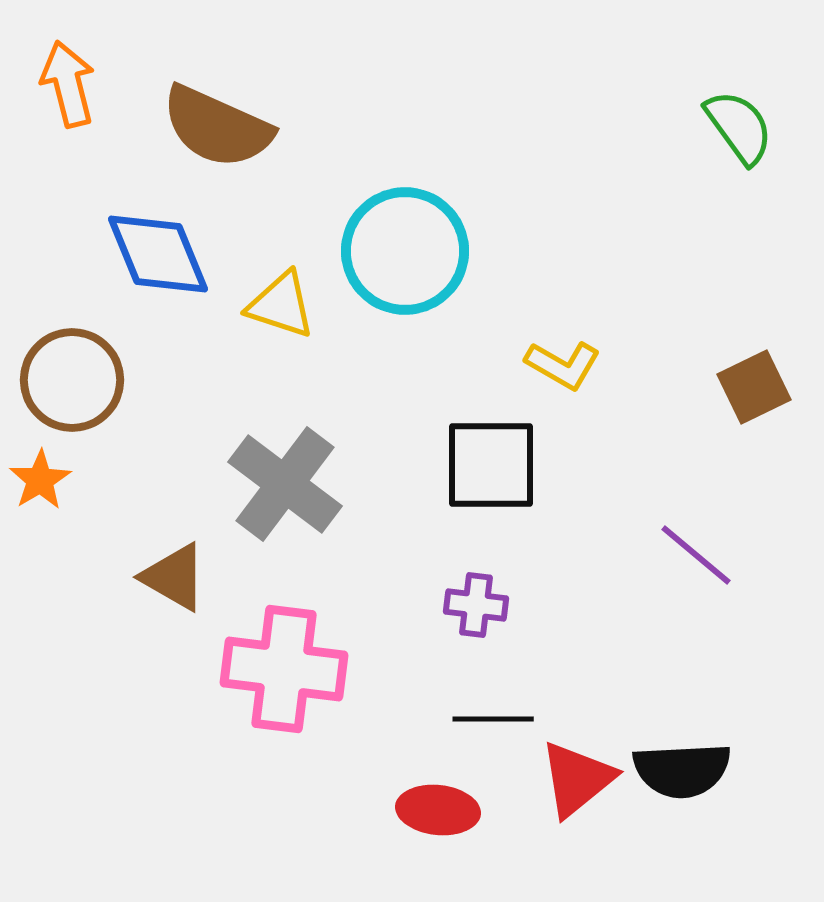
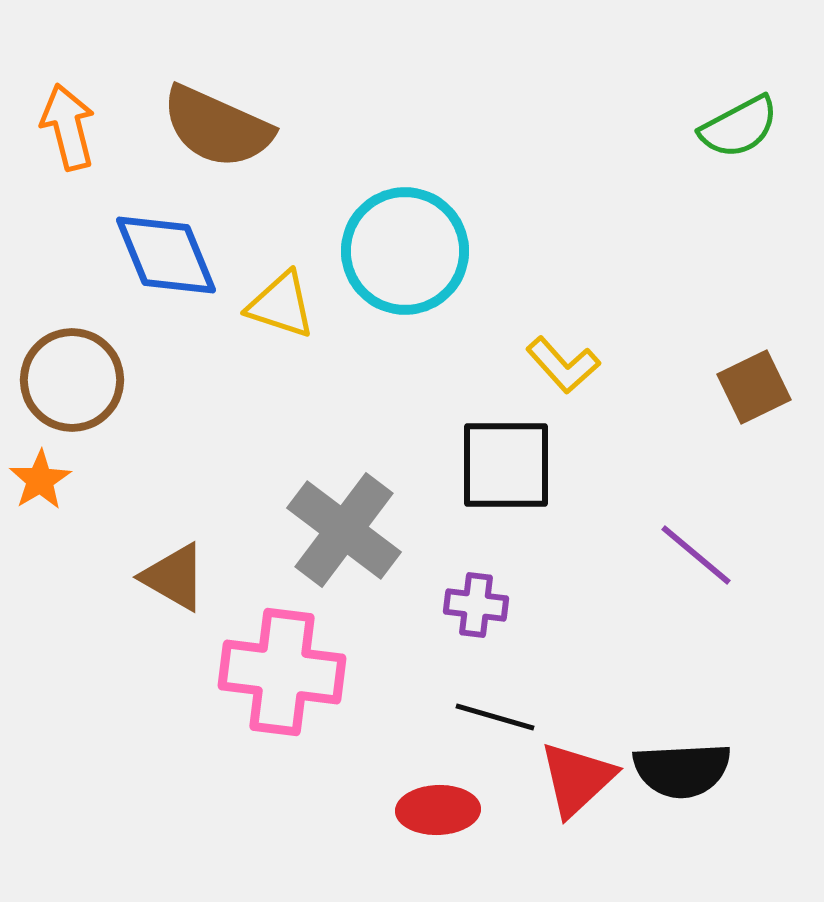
orange arrow: moved 43 px down
green semicircle: rotated 98 degrees clockwise
blue diamond: moved 8 px right, 1 px down
yellow L-shape: rotated 18 degrees clockwise
black square: moved 15 px right
gray cross: moved 59 px right, 46 px down
pink cross: moved 2 px left, 3 px down
black line: moved 2 px right, 2 px up; rotated 16 degrees clockwise
red triangle: rotated 4 degrees counterclockwise
red ellipse: rotated 8 degrees counterclockwise
